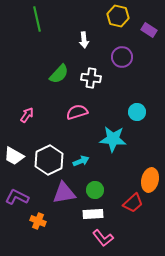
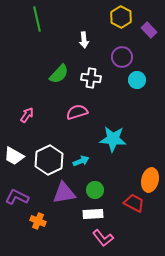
yellow hexagon: moved 3 px right, 1 px down; rotated 15 degrees clockwise
purple rectangle: rotated 14 degrees clockwise
cyan circle: moved 32 px up
red trapezoid: moved 1 px right; rotated 110 degrees counterclockwise
